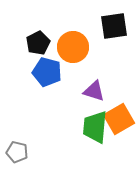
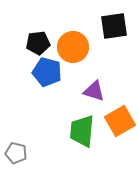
black pentagon: rotated 20 degrees clockwise
orange square: moved 1 px right, 2 px down
green trapezoid: moved 13 px left, 4 px down
gray pentagon: moved 1 px left, 1 px down
